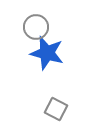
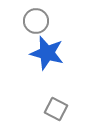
gray circle: moved 6 px up
